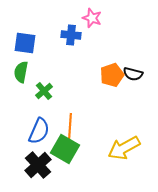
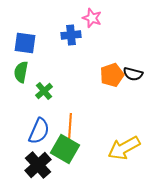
blue cross: rotated 12 degrees counterclockwise
